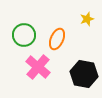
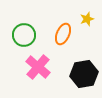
orange ellipse: moved 6 px right, 5 px up
black hexagon: rotated 20 degrees counterclockwise
